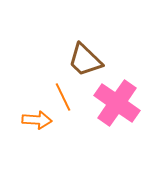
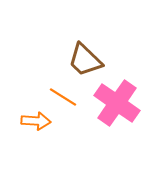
orange line: rotated 32 degrees counterclockwise
orange arrow: moved 1 px left, 1 px down
